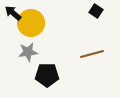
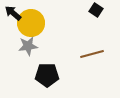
black square: moved 1 px up
gray star: moved 6 px up
